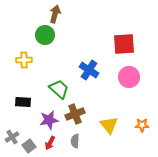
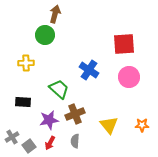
yellow cross: moved 2 px right, 3 px down
